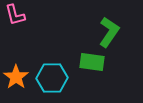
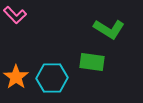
pink L-shape: rotated 30 degrees counterclockwise
green L-shape: moved 3 px up; rotated 88 degrees clockwise
